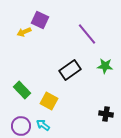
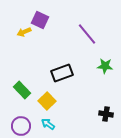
black rectangle: moved 8 px left, 3 px down; rotated 15 degrees clockwise
yellow square: moved 2 px left; rotated 18 degrees clockwise
cyan arrow: moved 5 px right, 1 px up
